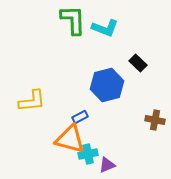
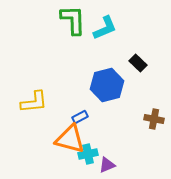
cyan L-shape: rotated 44 degrees counterclockwise
yellow L-shape: moved 2 px right, 1 px down
brown cross: moved 1 px left, 1 px up
